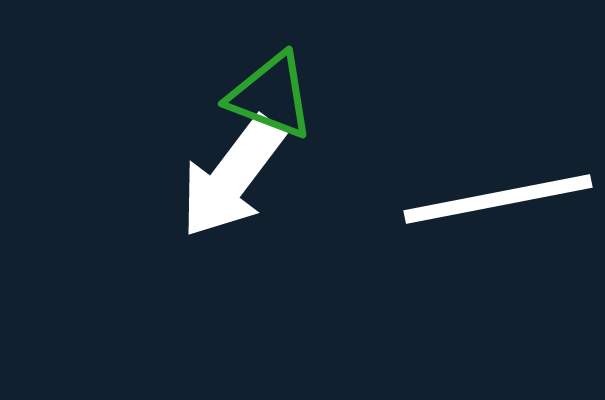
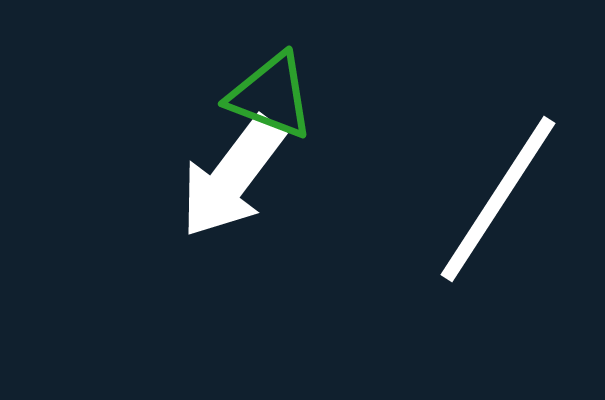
white line: rotated 46 degrees counterclockwise
